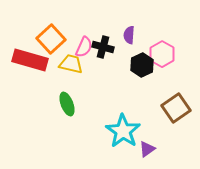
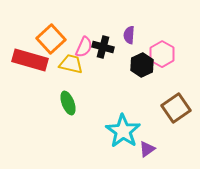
green ellipse: moved 1 px right, 1 px up
